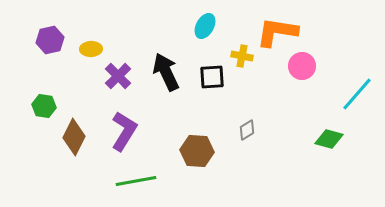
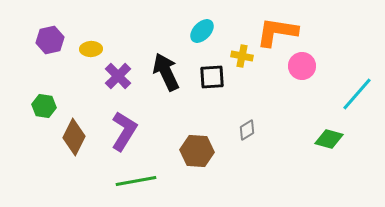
cyan ellipse: moved 3 px left, 5 px down; rotated 15 degrees clockwise
